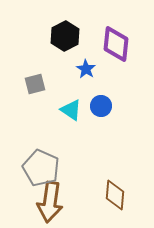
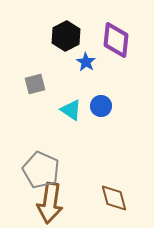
black hexagon: moved 1 px right
purple diamond: moved 4 px up
blue star: moved 7 px up
gray pentagon: moved 2 px down
brown diamond: moved 1 px left, 3 px down; rotated 20 degrees counterclockwise
brown arrow: moved 1 px down
